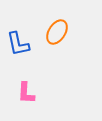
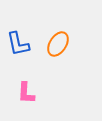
orange ellipse: moved 1 px right, 12 px down
